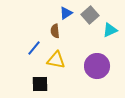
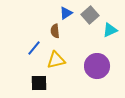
yellow triangle: rotated 24 degrees counterclockwise
black square: moved 1 px left, 1 px up
